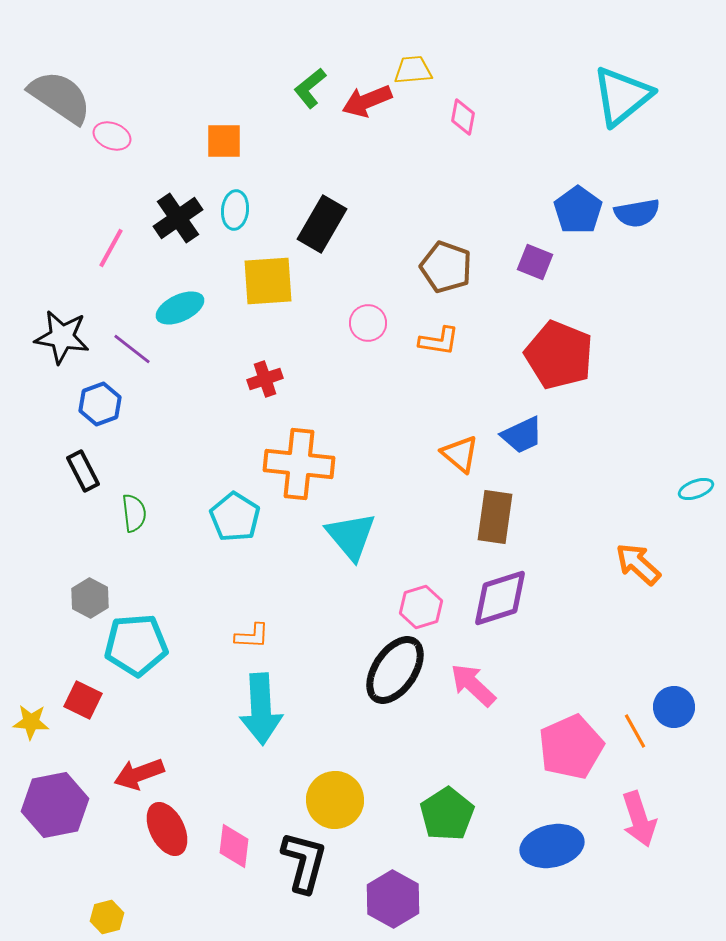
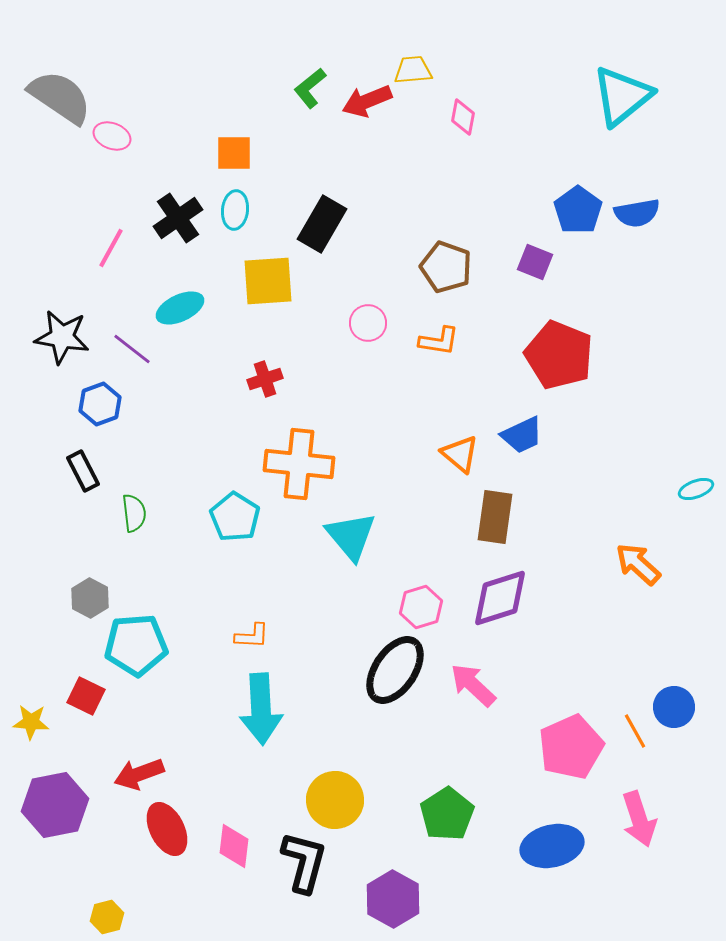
orange square at (224, 141): moved 10 px right, 12 px down
red square at (83, 700): moved 3 px right, 4 px up
